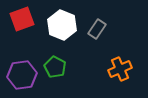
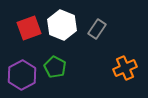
red square: moved 7 px right, 9 px down
orange cross: moved 5 px right, 1 px up
purple hexagon: rotated 20 degrees counterclockwise
